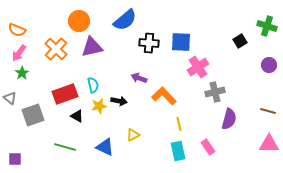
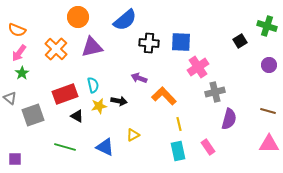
orange circle: moved 1 px left, 4 px up
